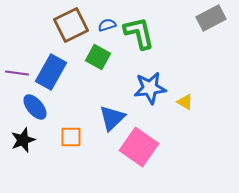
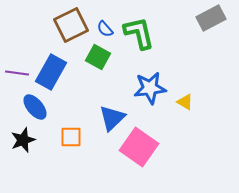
blue semicircle: moved 2 px left, 4 px down; rotated 114 degrees counterclockwise
